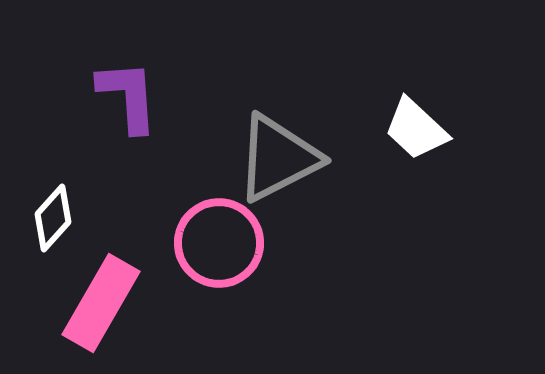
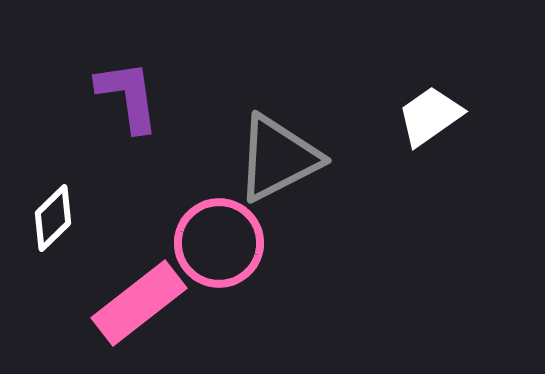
purple L-shape: rotated 4 degrees counterclockwise
white trapezoid: moved 14 px right, 13 px up; rotated 102 degrees clockwise
white diamond: rotated 4 degrees clockwise
pink rectangle: moved 38 px right; rotated 22 degrees clockwise
